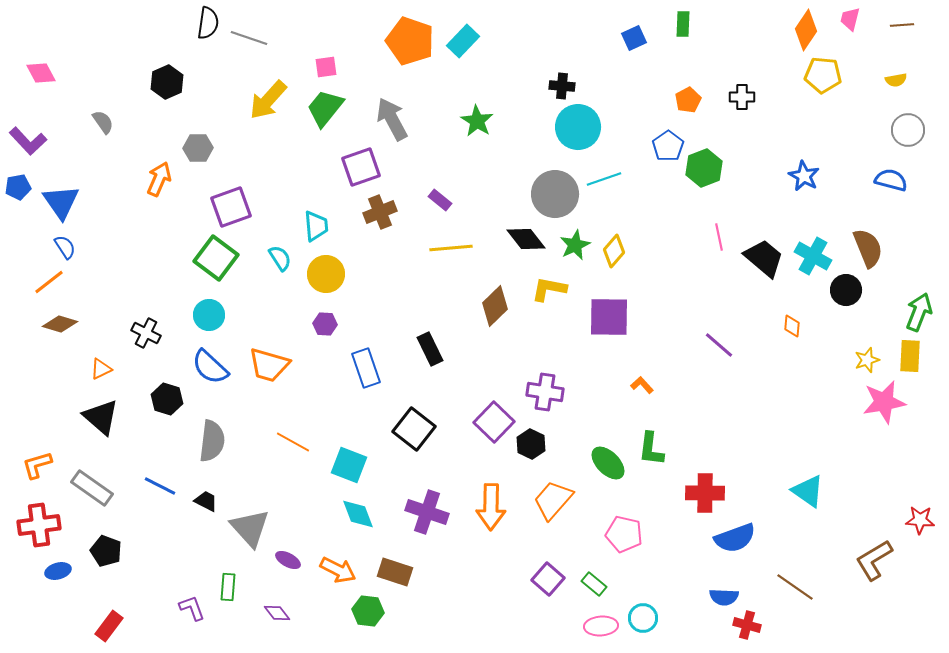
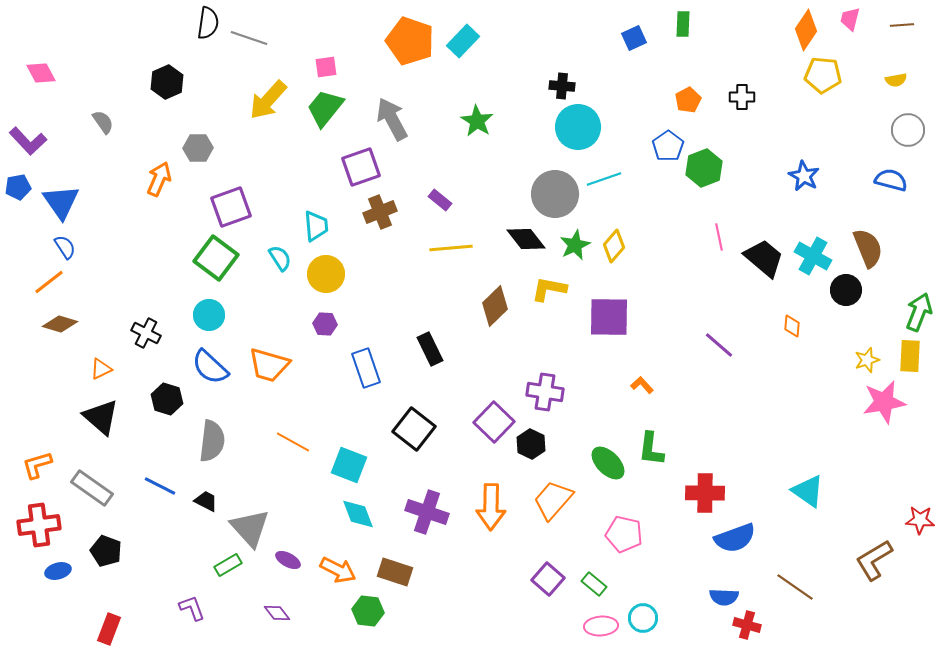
yellow diamond at (614, 251): moved 5 px up
green rectangle at (228, 587): moved 22 px up; rotated 56 degrees clockwise
red rectangle at (109, 626): moved 3 px down; rotated 16 degrees counterclockwise
